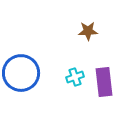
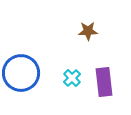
cyan cross: moved 3 px left, 1 px down; rotated 24 degrees counterclockwise
